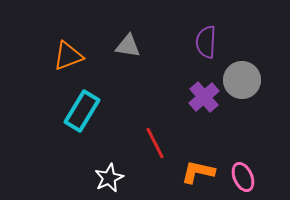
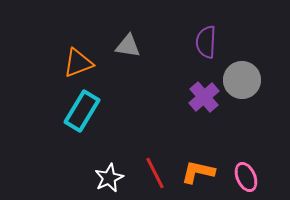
orange triangle: moved 10 px right, 7 px down
red line: moved 30 px down
pink ellipse: moved 3 px right
